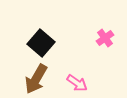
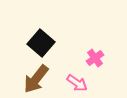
pink cross: moved 10 px left, 20 px down
brown arrow: rotated 8 degrees clockwise
